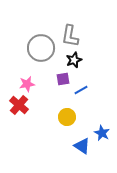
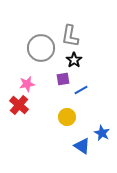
black star: rotated 14 degrees counterclockwise
